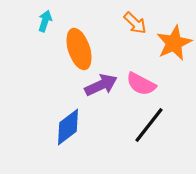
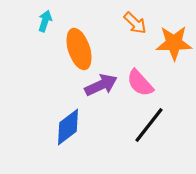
orange star: rotated 24 degrees clockwise
pink semicircle: moved 1 px left, 1 px up; rotated 20 degrees clockwise
